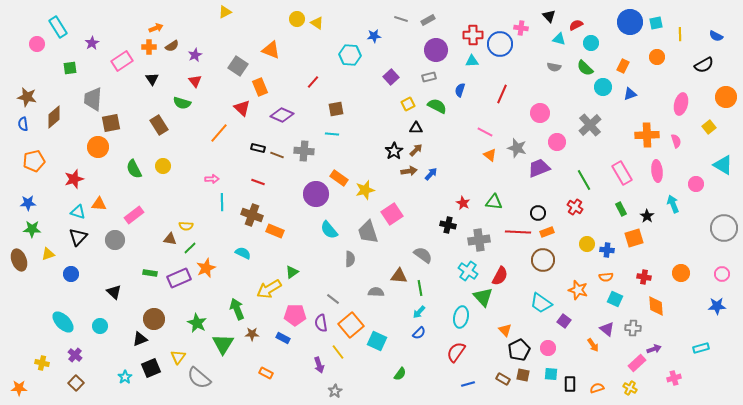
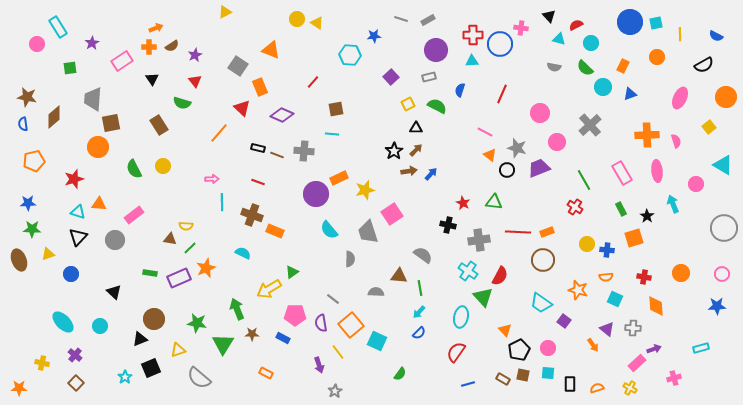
pink ellipse at (681, 104): moved 1 px left, 6 px up; rotated 10 degrees clockwise
orange rectangle at (339, 178): rotated 60 degrees counterclockwise
black circle at (538, 213): moved 31 px left, 43 px up
green star at (197, 323): rotated 18 degrees counterclockwise
yellow triangle at (178, 357): moved 7 px up; rotated 35 degrees clockwise
cyan square at (551, 374): moved 3 px left, 1 px up
